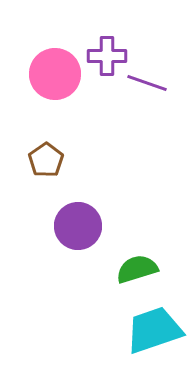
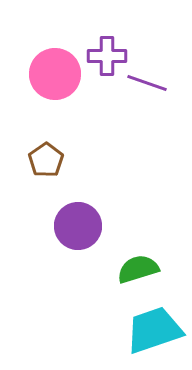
green semicircle: moved 1 px right
